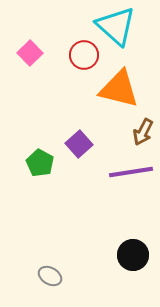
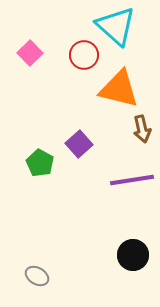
brown arrow: moved 1 px left, 3 px up; rotated 40 degrees counterclockwise
purple line: moved 1 px right, 8 px down
gray ellipse: moved 13 px left
